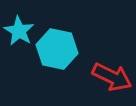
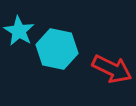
red arrow: moved 8 px up
